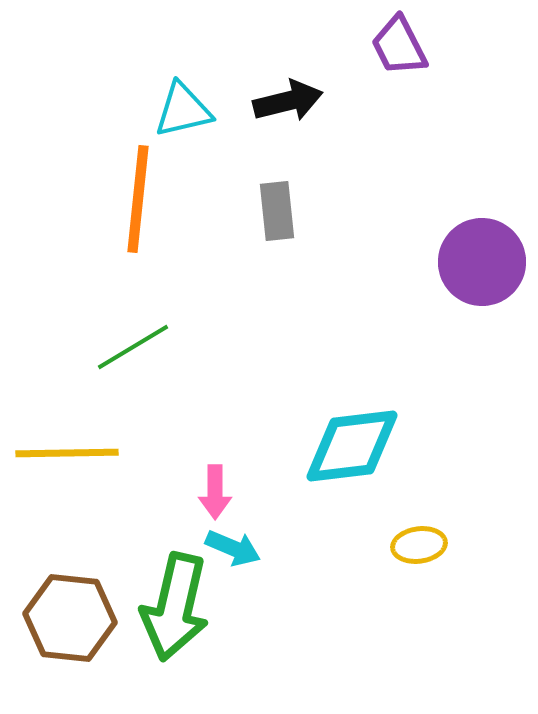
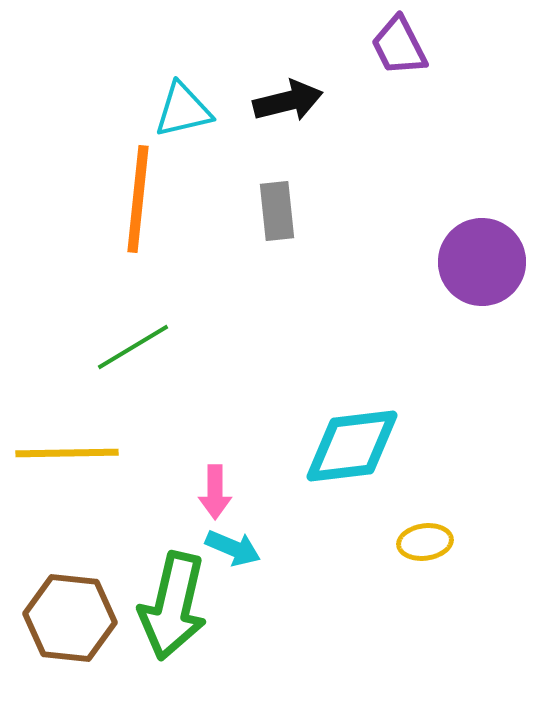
yellow ellipse: moved 6 px right, 3 px up
green arrow: moved 2 px left, 1 px up
